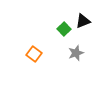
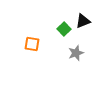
orange square: moved 2 px left, 10 px up; rotated 28 degrees counterclockwise
